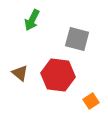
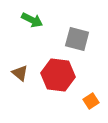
green arrow: rotated 90 degrees counterclockwise
